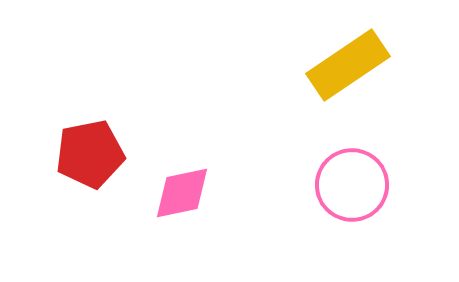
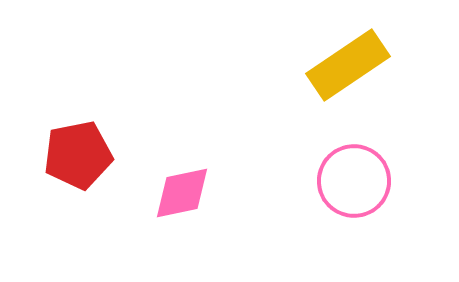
red pentagon: moved 12 px left, 1 px down
pink circle: moved 2 px right, 4 px up
